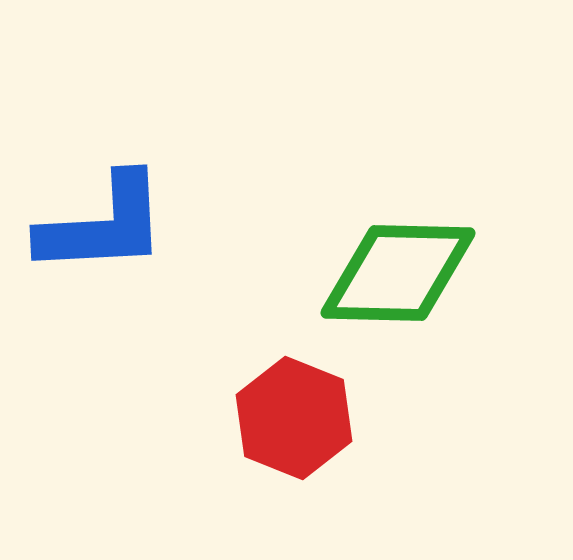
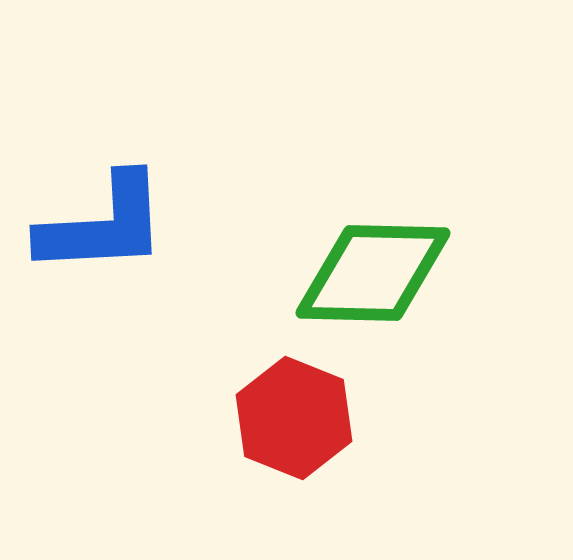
green diamond: moved 25 px left
